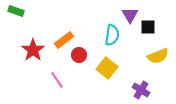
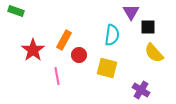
purple triangle: moved 1 px right, 3 px up
orange rectangle: rotated 24 degrees counterclockwise
yellow semicircle: moved 4 px left, 3 px up; rotated 70 degrees clockwise
yellow square: rotated 25 degrees counterclockwise
pink line: moved 4 px up; rotated 24 degrees clockwise
